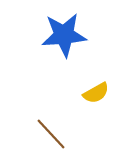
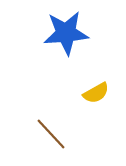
blue star: moved 2 px right, 2 px up
